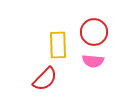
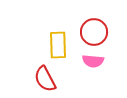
red semicircle: rotated 108 degrees clockwise
